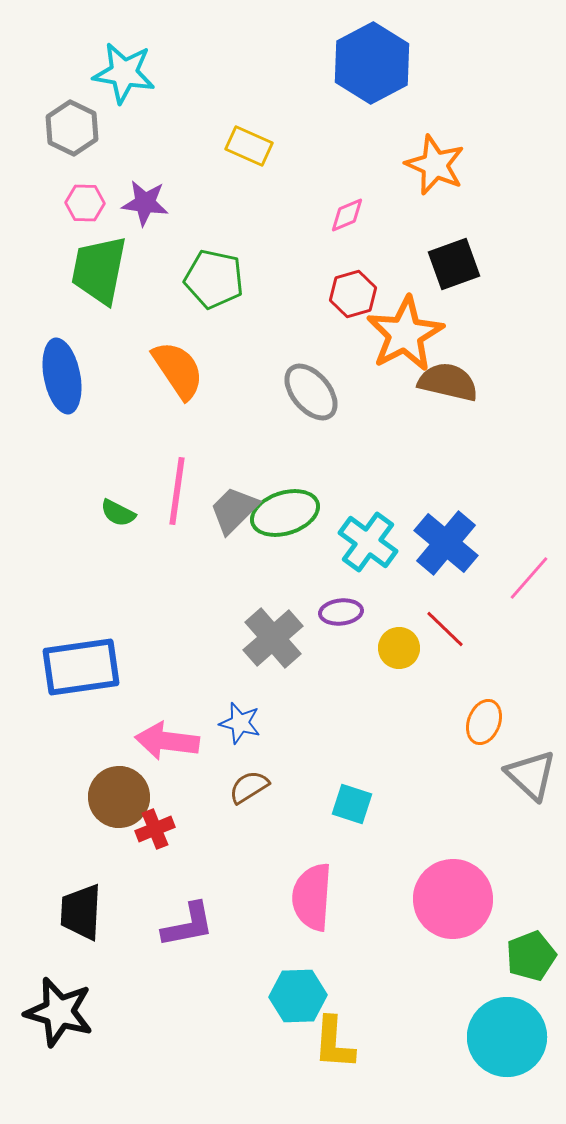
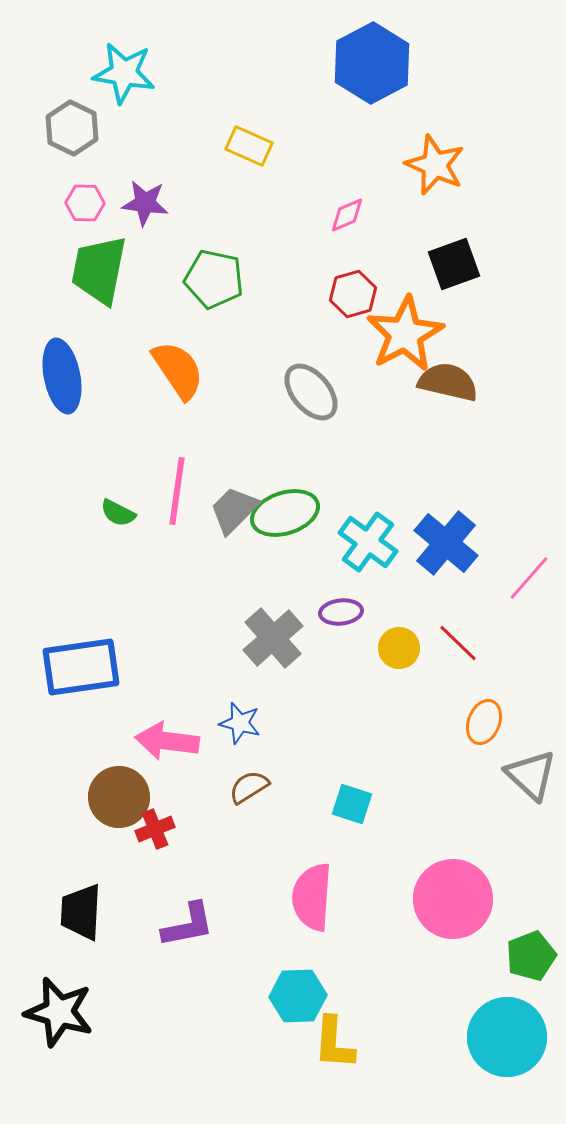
red line at (445, 629): moved 13 px right, 14 px down
